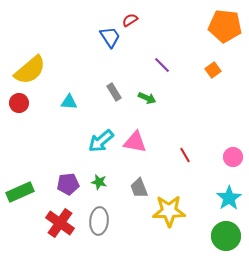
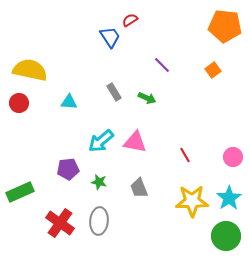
yellow semicircle: rotated 128 degrees counterclockwise
purple pentagon: moved 15 px up
yellow star: moved 23 px right, 10 px up
